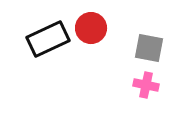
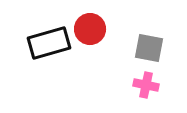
red circle: moved 1 px left, 1 px down
black rectangle: moved 1 px right, 4 px down; rotated 9 degrees clockwise
